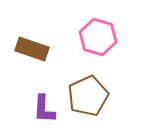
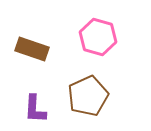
purple L-shape: moved 9 px left
